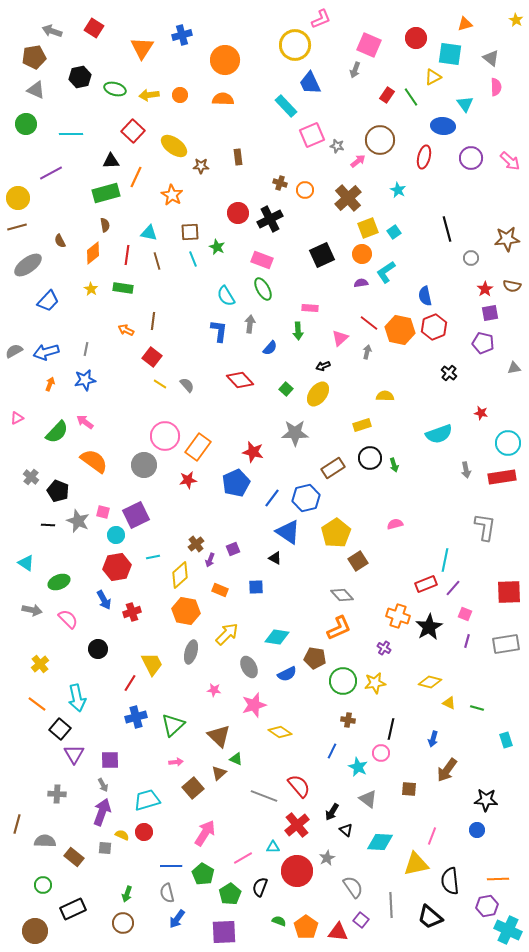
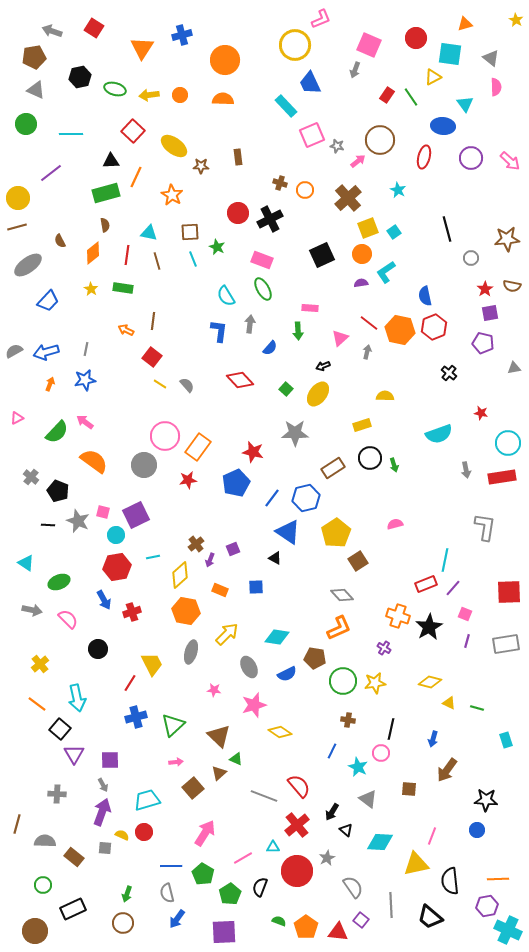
purple line at (51, 173): rotated 10 degrees counterclockwise
